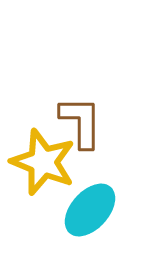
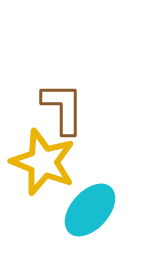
brown L-shape: moved 18 px left, 14 px up
